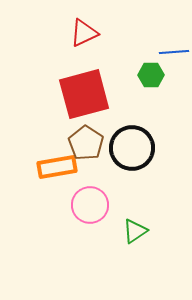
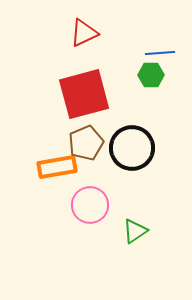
blue line: moved 14 px left, 1 px down
brown pentagon: rotated 16 degrees clockwise
